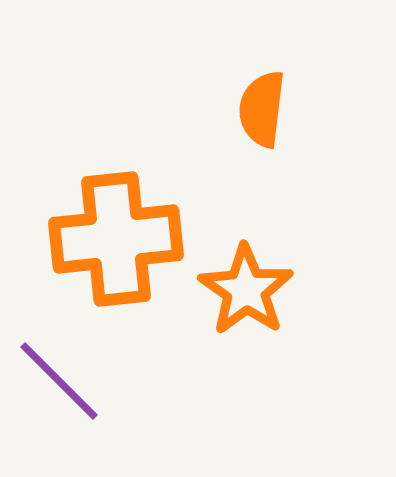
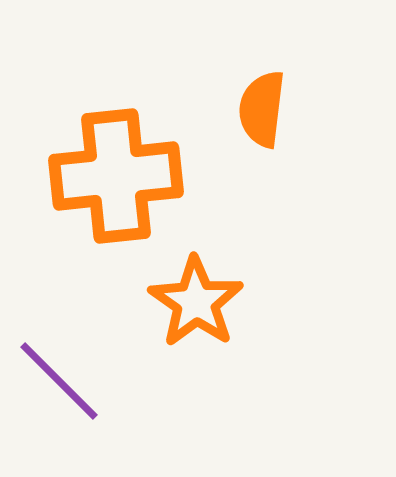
orange cross: moved 63 px up
orange star: moved 50 px left, 12 px down
